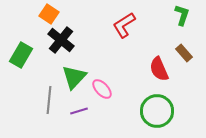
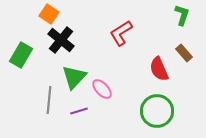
red L-shape: moved 3 px left, 8 px down
